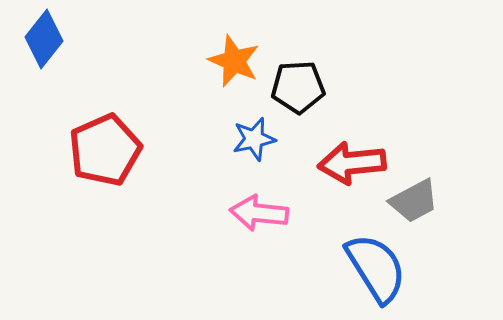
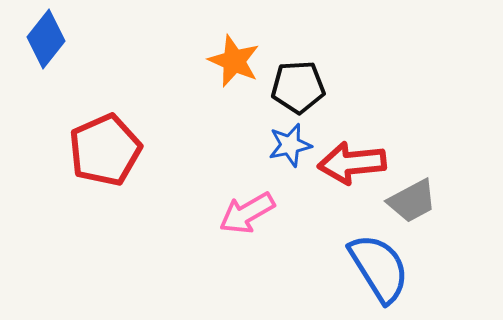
blue diamond: moved 2 px right
blue star: moved 36 px right, 6 px down
gray trapezoid: moved 2 px left
pink arrow: moved 12 px left; rotated 36 degrees counterclockwise
blue semicircle: moved 3 px right
